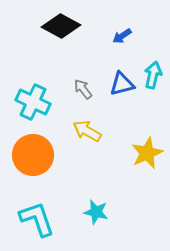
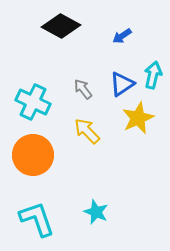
blue triangle: rotated 20 degrees counterclockwise
yellow arrow: rotated 16 degrees clockwise
yellow star: moved 9 px left, 35 px up
cyan star: rotated 10 degrees clockwise
